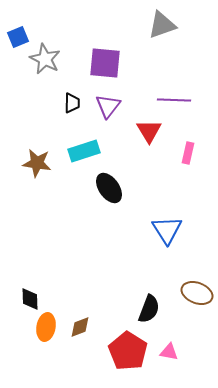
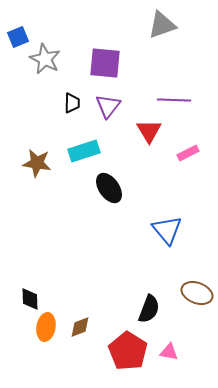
pink rectangle: rotated 50 degrees clockwise
blue triangle: rotated 8 degrees counterclockwise
